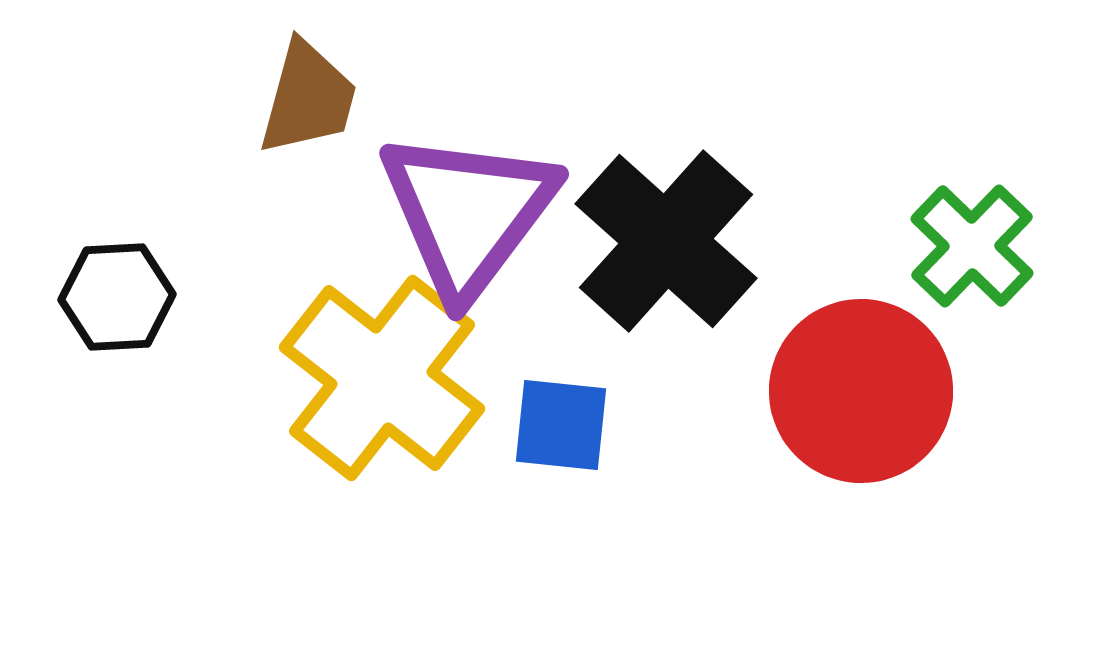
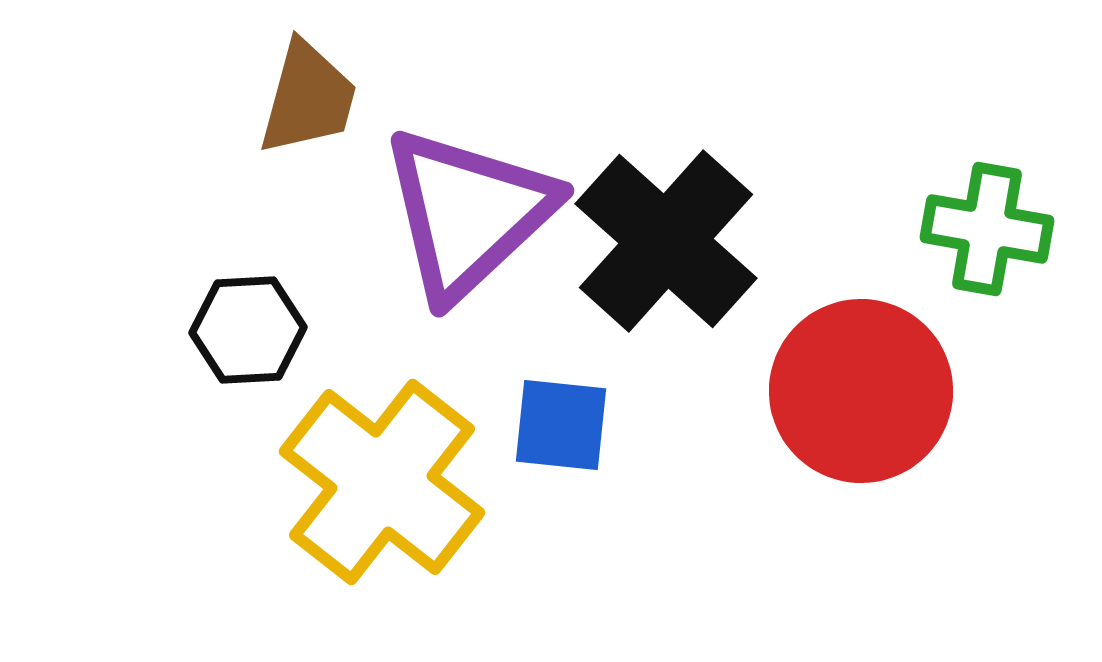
purple triangle: rotated 10 degrees clockwise
green cross: moved 15 px right, 17 px up; rotated 34 degrees counterclockwise
black hexagon: moved 131 px right, 33 px down
yellow cross: moved 104 px down
